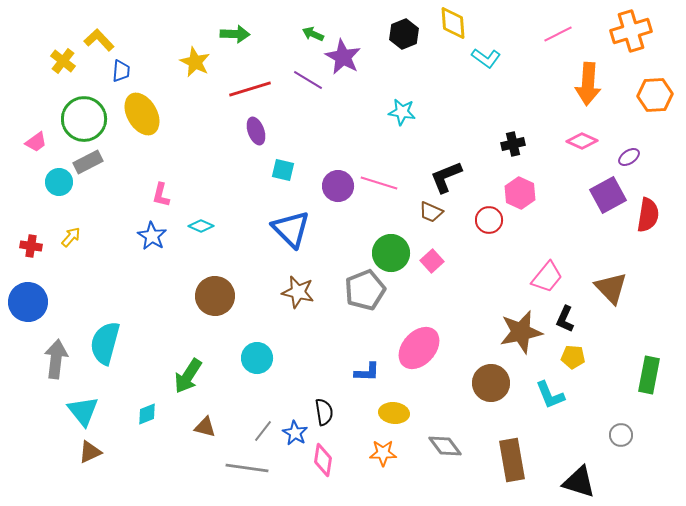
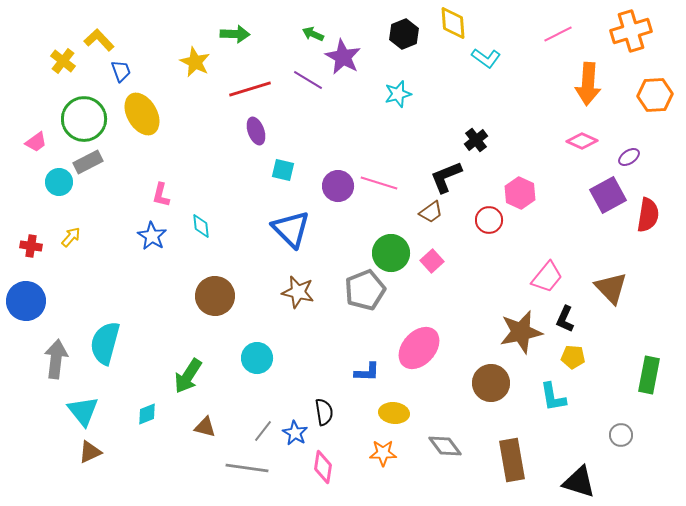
blue trapezoid at (121, 71): rotated 25 degrees counterclockwise
cyan star at (402, 112): moved 4 px left, 18 px up; rotated 24 degrees counterclockwise
black cross at (513, 144): moved 37 px left, 4 px up; rotated 25 degrees counterclockwise
brown trapezoid at (431, 212): rotated 60 degrees counterclockwise
cyan diamond at (201, 226): rotated 60 degrees clockwise
blue circle at (28, 302): moved 2 px left, 1 px up
cyan L-shape at (550, 395): moved 3 px right, 2 px down; rotated 12 degrees clockwise
pink diamond at (323, 460): moved 7 px down
